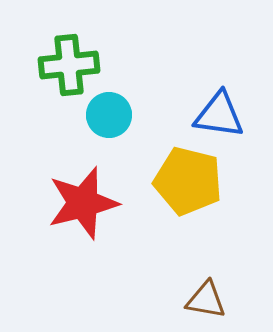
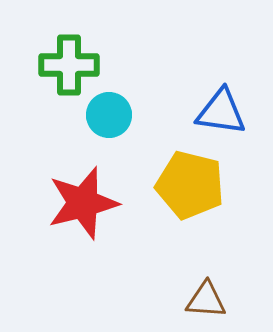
green cross: rotated 6 degrees clockwise
blue triangle: moved 2 px right, 3 px up
yellow pentagon: moved 2 px right, 4 px down
brown triangle: rotated 6 degrees counterclockwise
